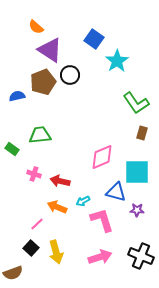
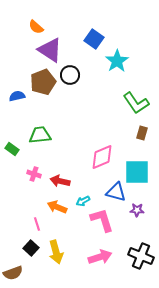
pink line: rotated 64 degrees counterclockwise
